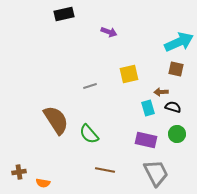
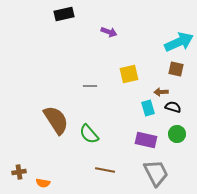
gray line: rotated 16 degrees clockwise
